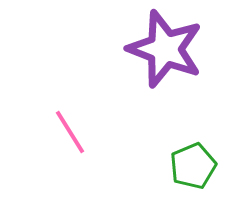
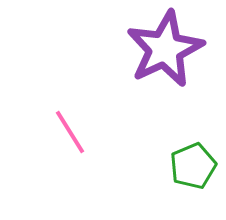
purple star: rotated 26 degrees clockwise
